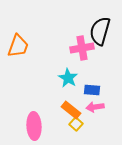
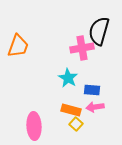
black semicircle: moved 1 px left
orange rectangle: rotated 24 degrees counterclockwise
